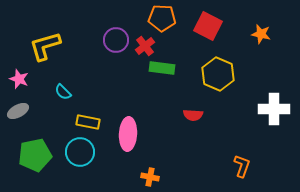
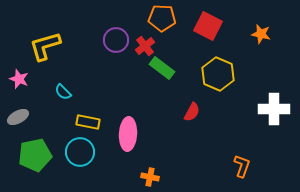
green rectangle: rotated 30 degrees clockwise
gray ellipse: moved 6 px down
red semicircle: moved 1 px left, 3 px up; rotated 66 degrees counterclockwise
